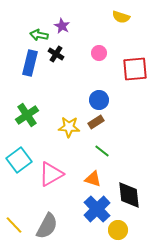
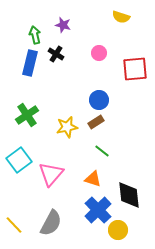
purple star: moved 1 px right, 1 px up; rotated 14 degrees counterclockwise
green arrow: moved 4 px left; rotated 66 degrees clockwise
yellow star: moved 2 px left; rotated 15 degrees counterclockwise
pink triangle: rotated 20 degrees counterclockwise
blue cross: moved 1 px right, 1 px down
gray semicircle: moved 4 px right, 3 px up
